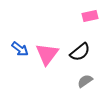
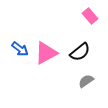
pink rectangle: rotated 63 degrees clockwise
pink triangle: moved 1 px left, 1 px up; rotated 25 degrees clockwise
gray semicircle: moved 1 px right
